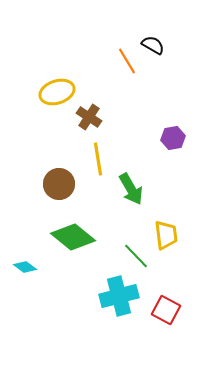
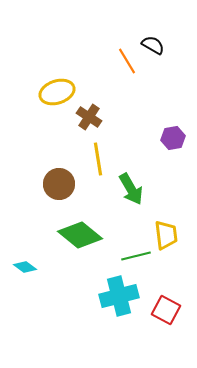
green diamond: moved 7 px right, 2 px up
green line: rotated 60 degrees counterclockwise
